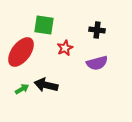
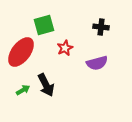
green square: rotated 25 degrees counterclockwise
black cross: moved 4 px right, 3 px up
black arrow: rotated 130 degrees counterclockwise
green arrow: moved 1 px right, 1 px down
